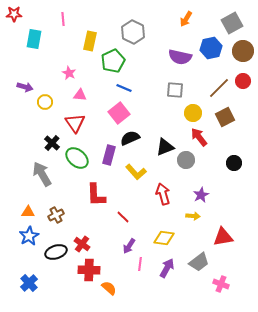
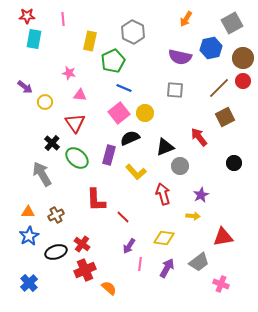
red star at (14, 14): moved 13 px right, 2 px down
brown circle at (243, 51): moved 7 px down
pink star at (69, 73): rotated 16 degrees counterclockwise
purple arrow at (25, 87): rotated 21 degrees clockwise
yellow circle at (193, 113): moved 48 px left
gray circle at (186, 160): moved 6 px left, 6 px down
red L-shape at (96, 195): moved 5 px down
red cross at (89, 270): moved 4 px left; rotated 25 degrees counterclockwise
